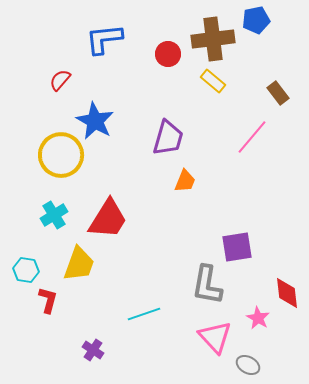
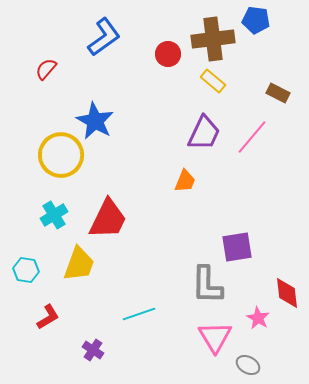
blue pentagon: rotated 20 degrees clockwise
blue L-shape: moved 2 px up; rotated 150 degrees clockwise
red semicircle: moved 14 px left, 11 px up
brown rectangle: rotated 25 degrees counterclockwise
purple trapezoid: moved 36 px right, 5 px up; rotated 9 degrees clockwise
red trapezoid: rotated 6 degrees counterclockwise
gray L-shape: rotated 9 degrees counterclockwise
red L-shape: moved 17 px down; rotated 44 degrees clockwise
cyan line: moved 5 px left
pink triangle: rotated 12 degrees clockwise
